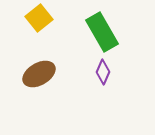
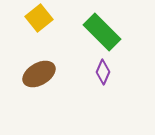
green rectangle: rotated 15 degrees counterclockwise
